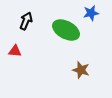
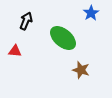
blue star: rotated 21 degrees counterclockwise
green ellipse: moved 3 px left, 8 px down; rotated 12 degrees clockwise
